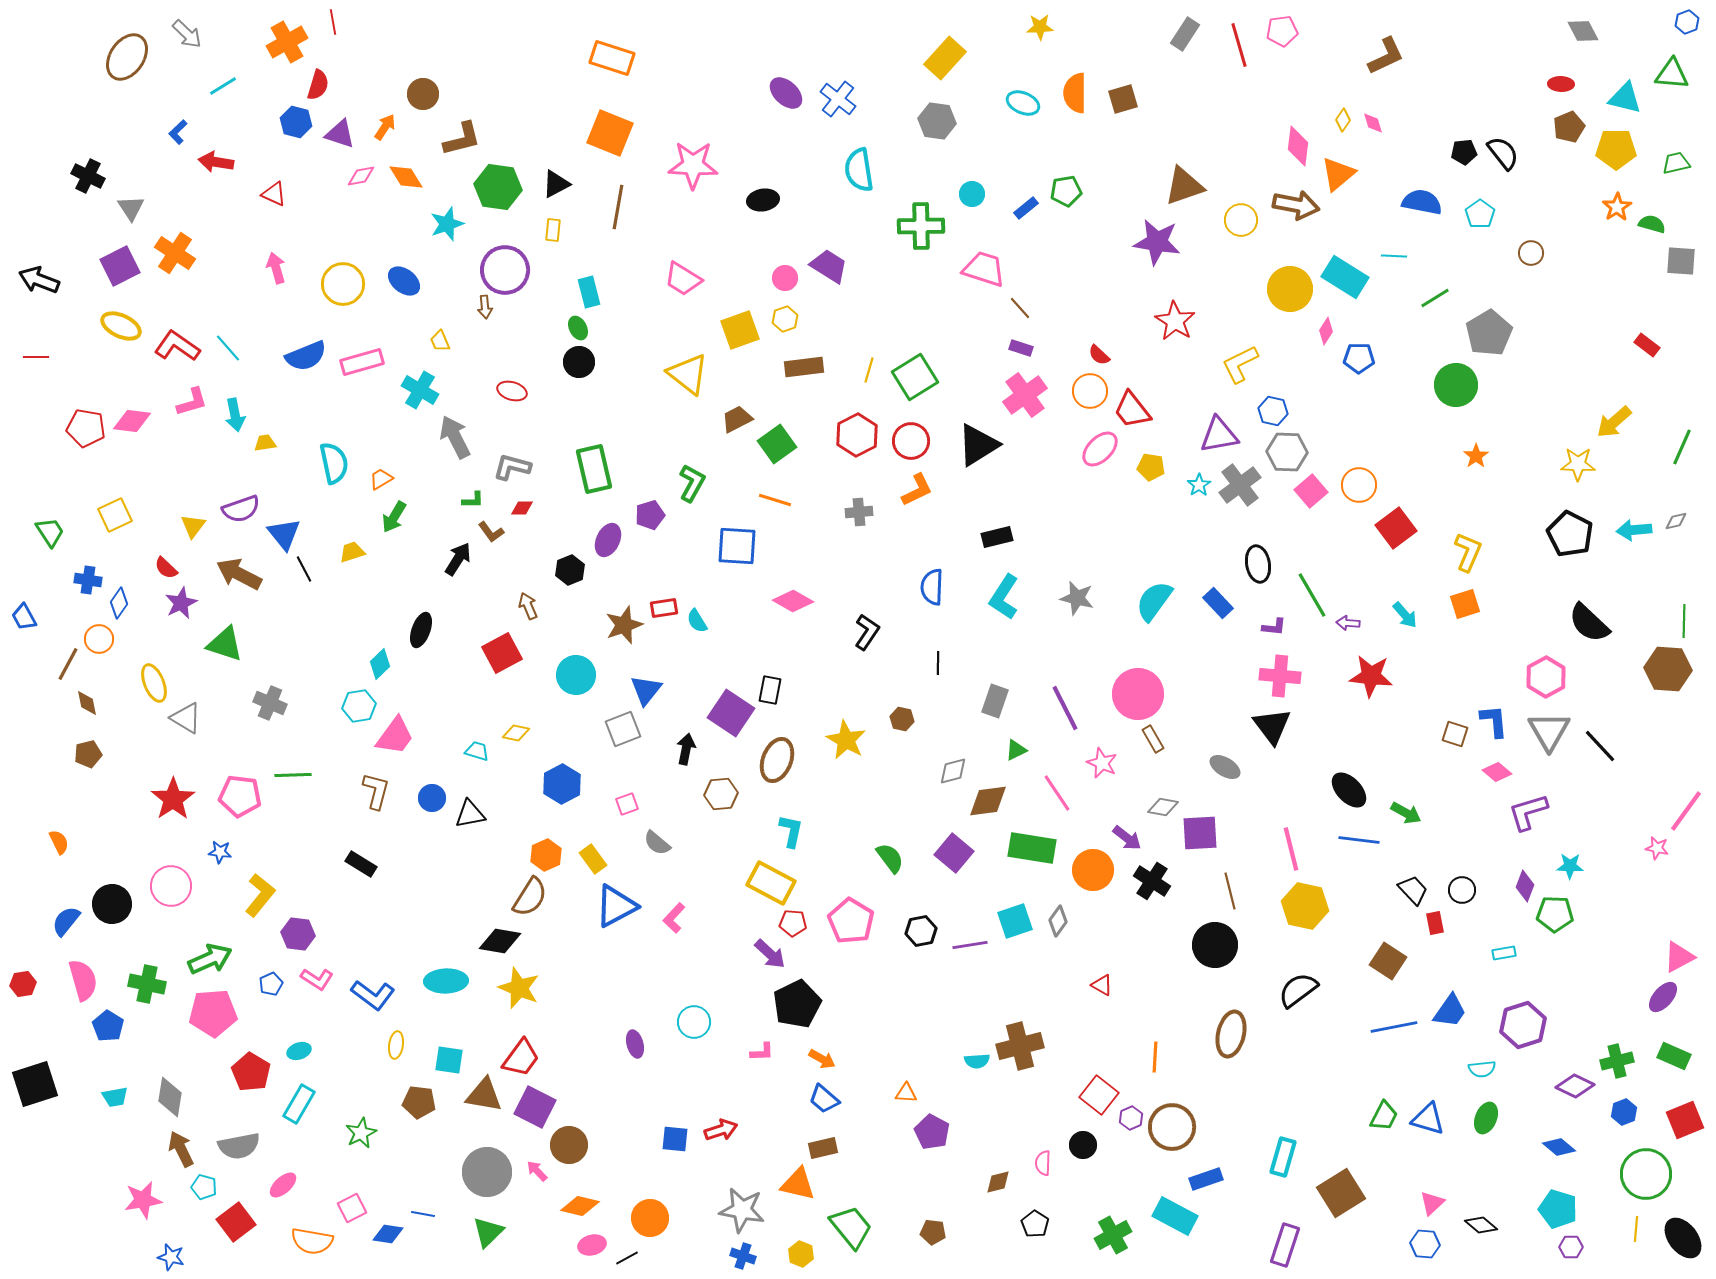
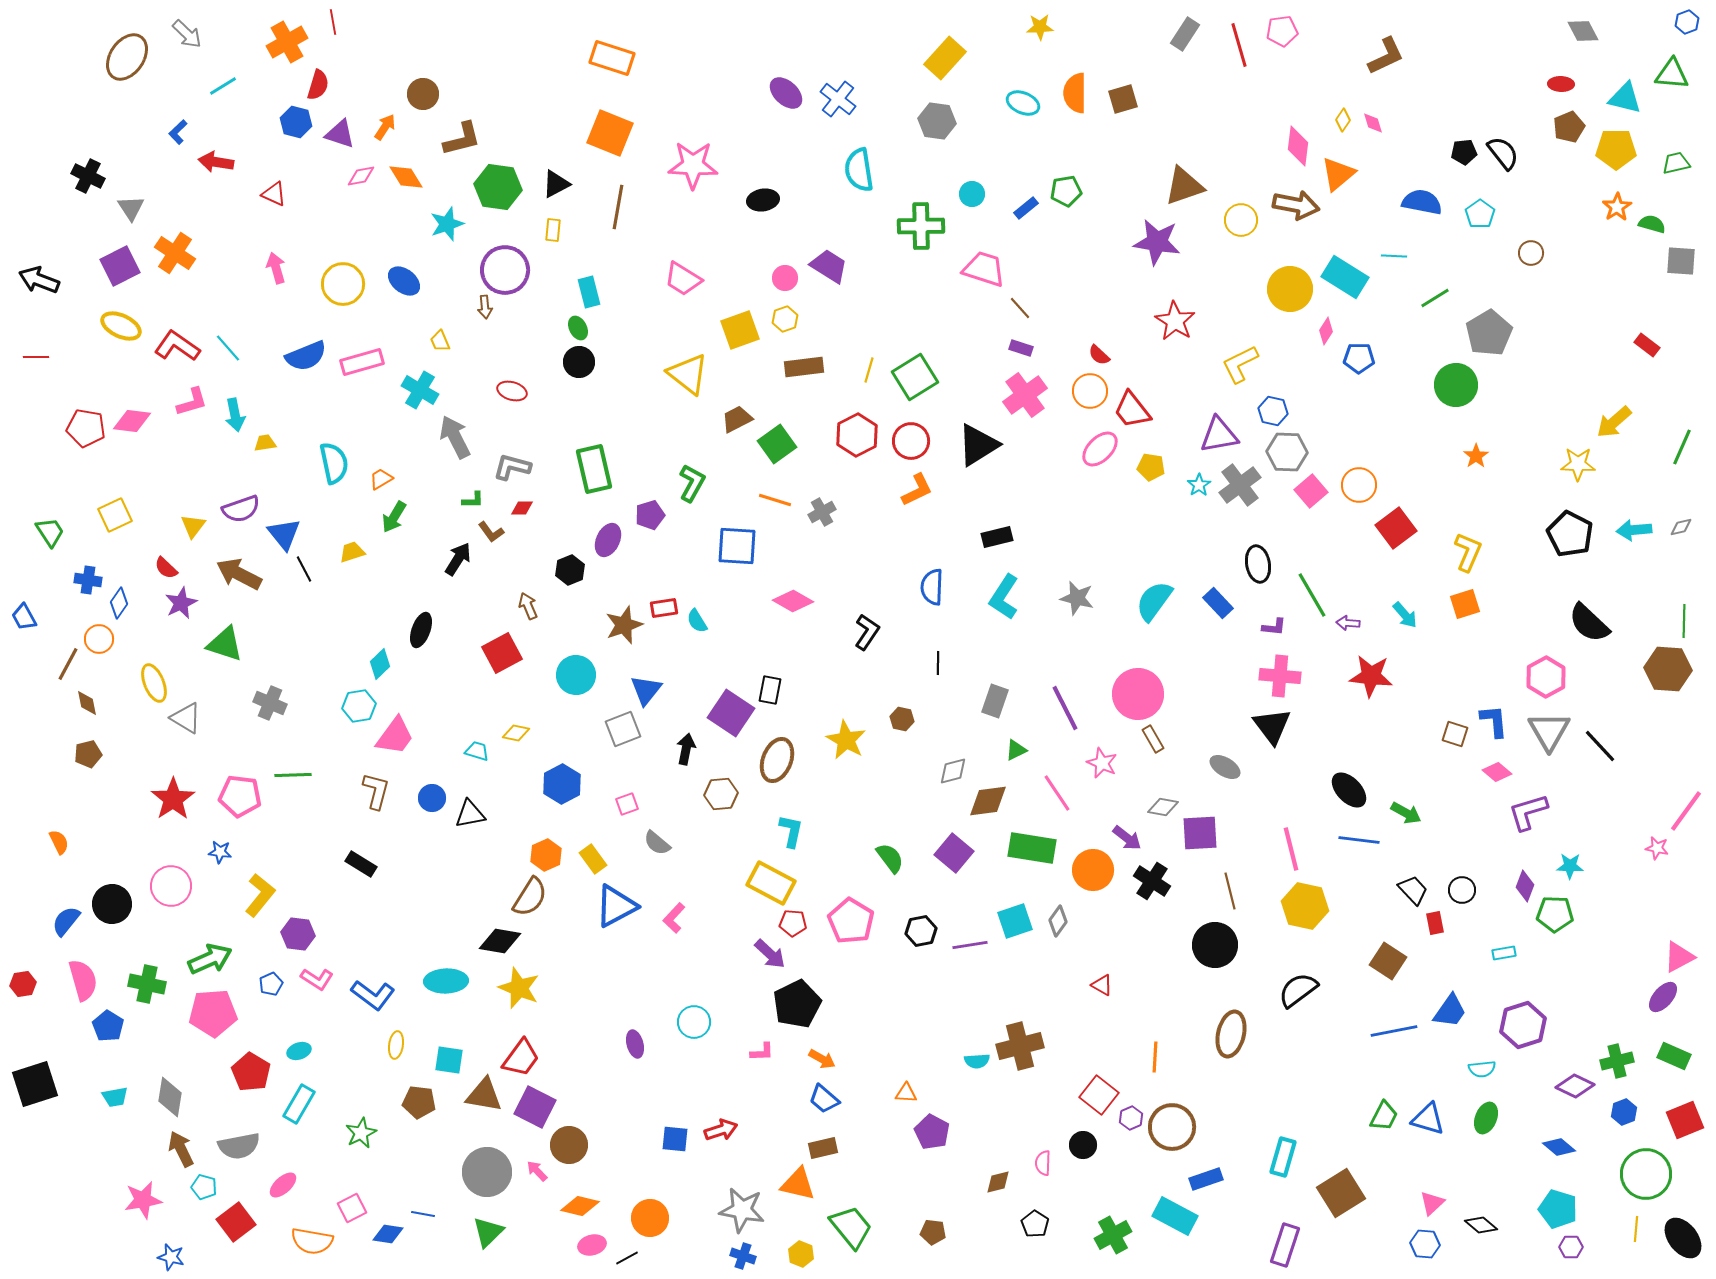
gray cross at (859, 512): moved 37 px left; rotated 24 degrees counterclockwise
gray diamond at (1676, 521): moved 5 px right, 6 px down
blue line at (1394, 1027): moved 4 px down
